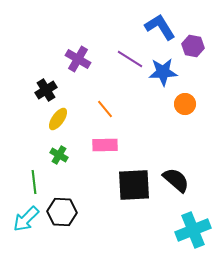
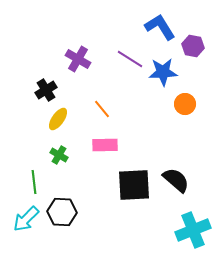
orange line: moved 3 px left
